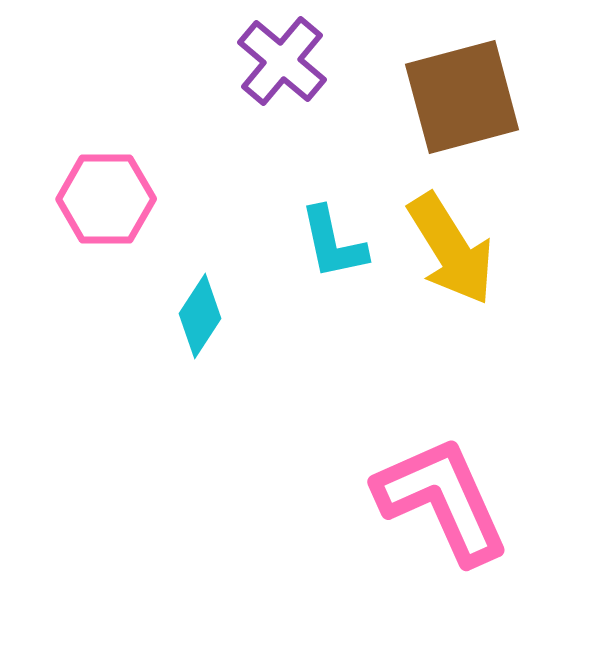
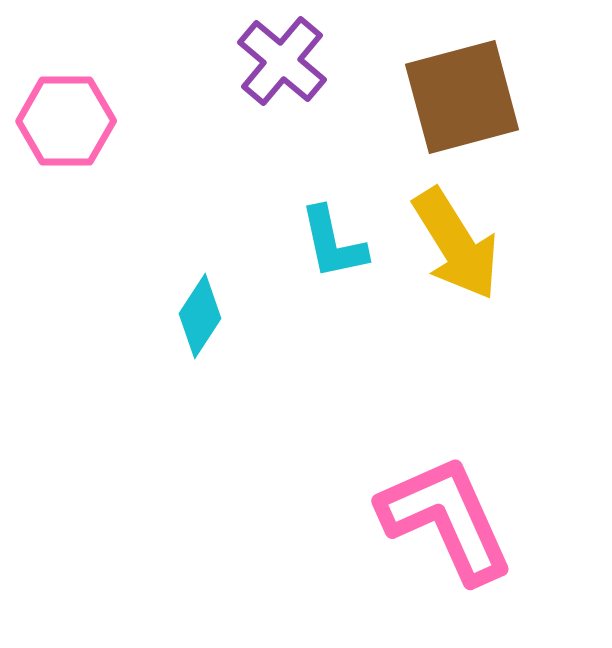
pink hexagon: moved 40 px left, 78 px up
yellow arrow: moved 5 px right, 5 px up
pink L-shape: moved 4 px right, 19 px down
